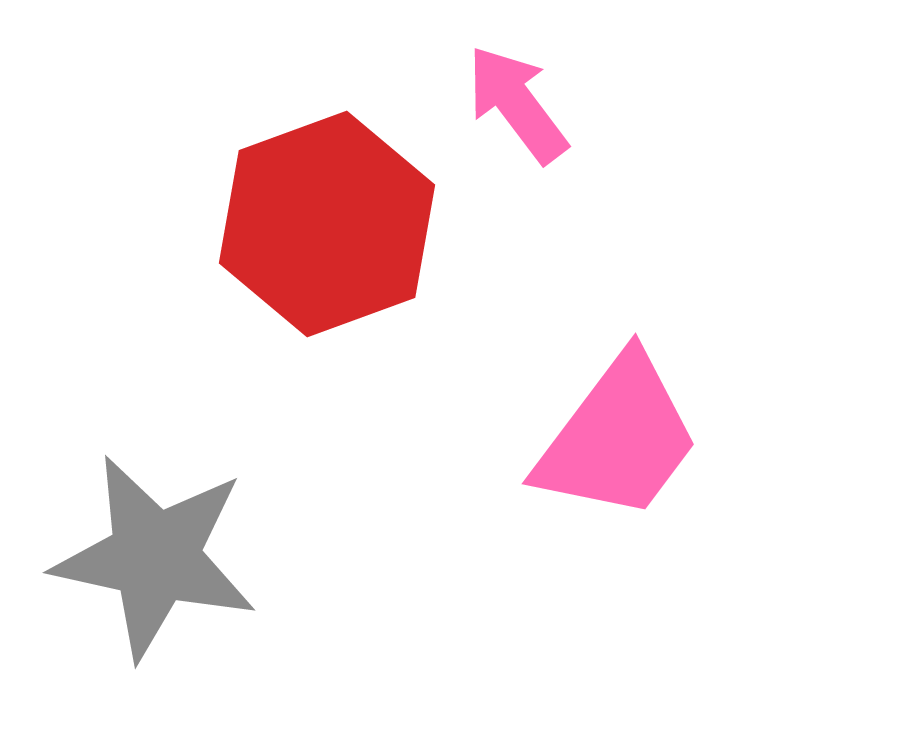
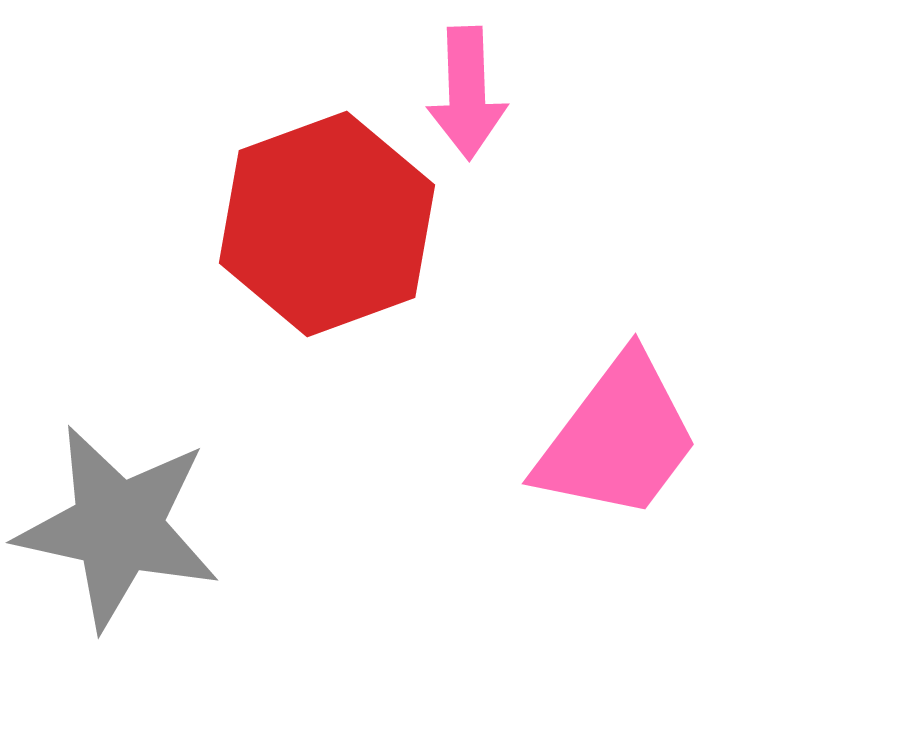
pink arrow: moved 50 px left, 11 px up; rotated 145 degrees counterclockwise
gray star: moved 37 px left, 30 px up
